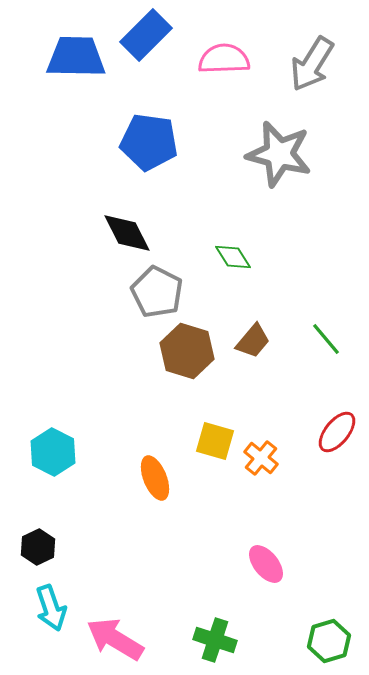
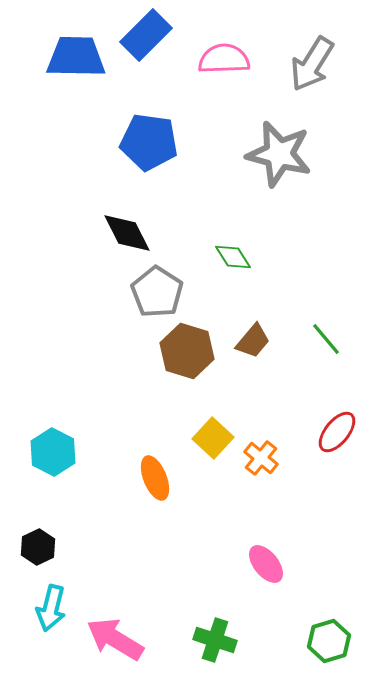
gray pentagon: rotated 6 degrees clockwise
yellow square: moved 2 px left, 3 px up; rotated 27 degrees clockwise
cyan arrow: rotated 33 degrees clockwise
